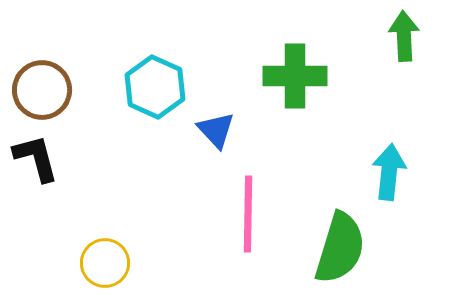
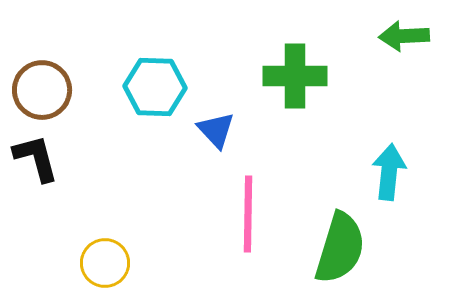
green arrow: rotated 90 degrees counterclockwise
cyan hexagon: rotated 22 degrees counterclockwise
